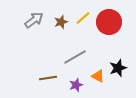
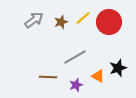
brown line: moved 1 px up; rotated 12 degrees clockwise
